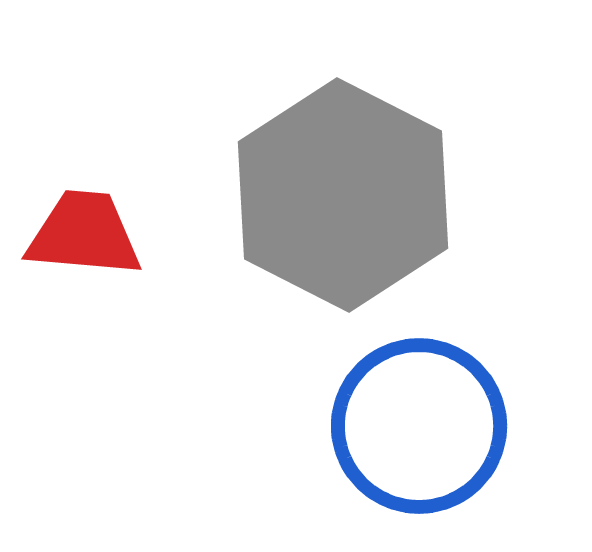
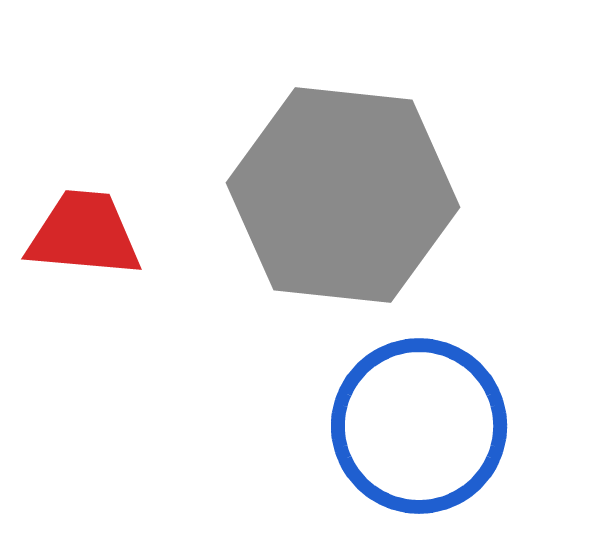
gray hexagon: rotated 21 degrees counterclockwise
